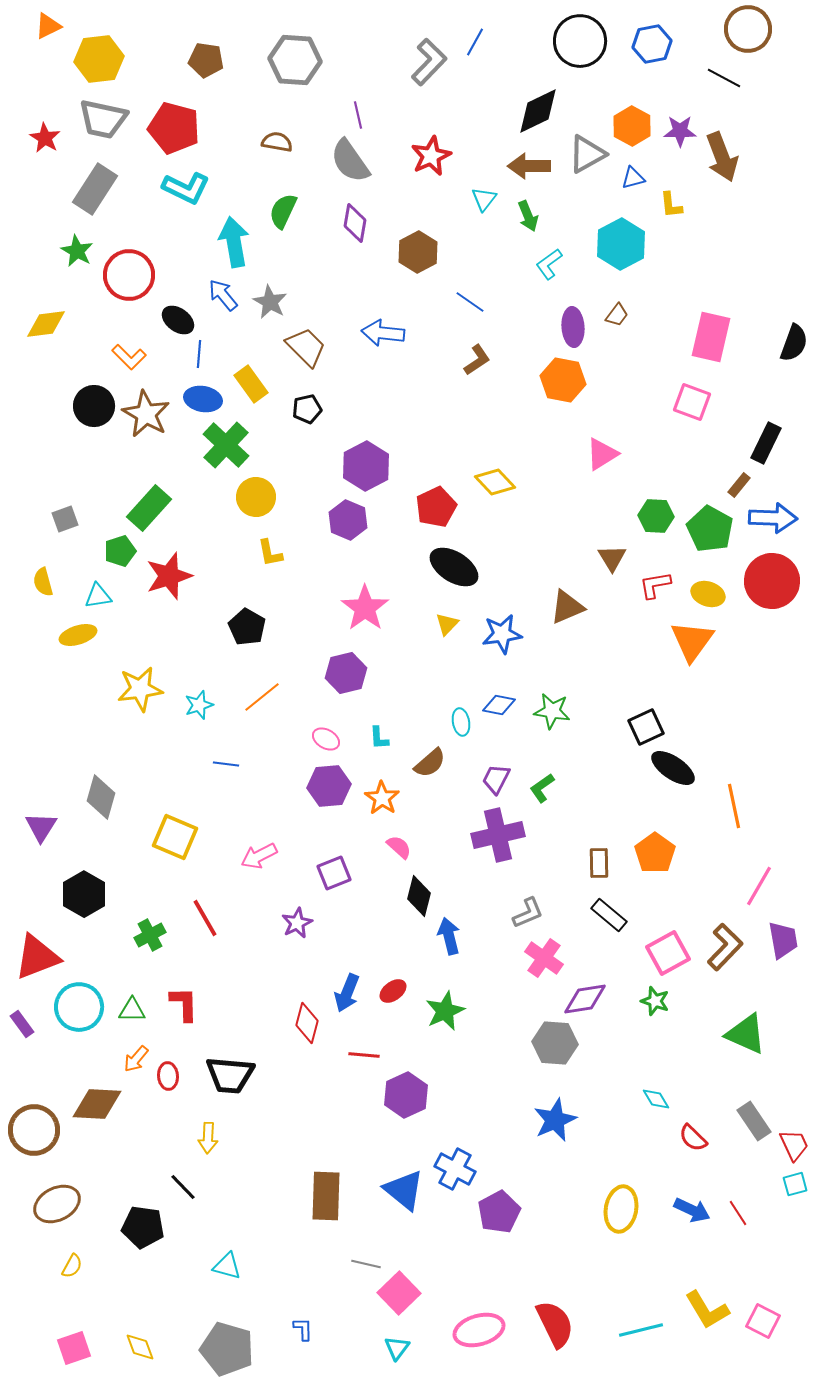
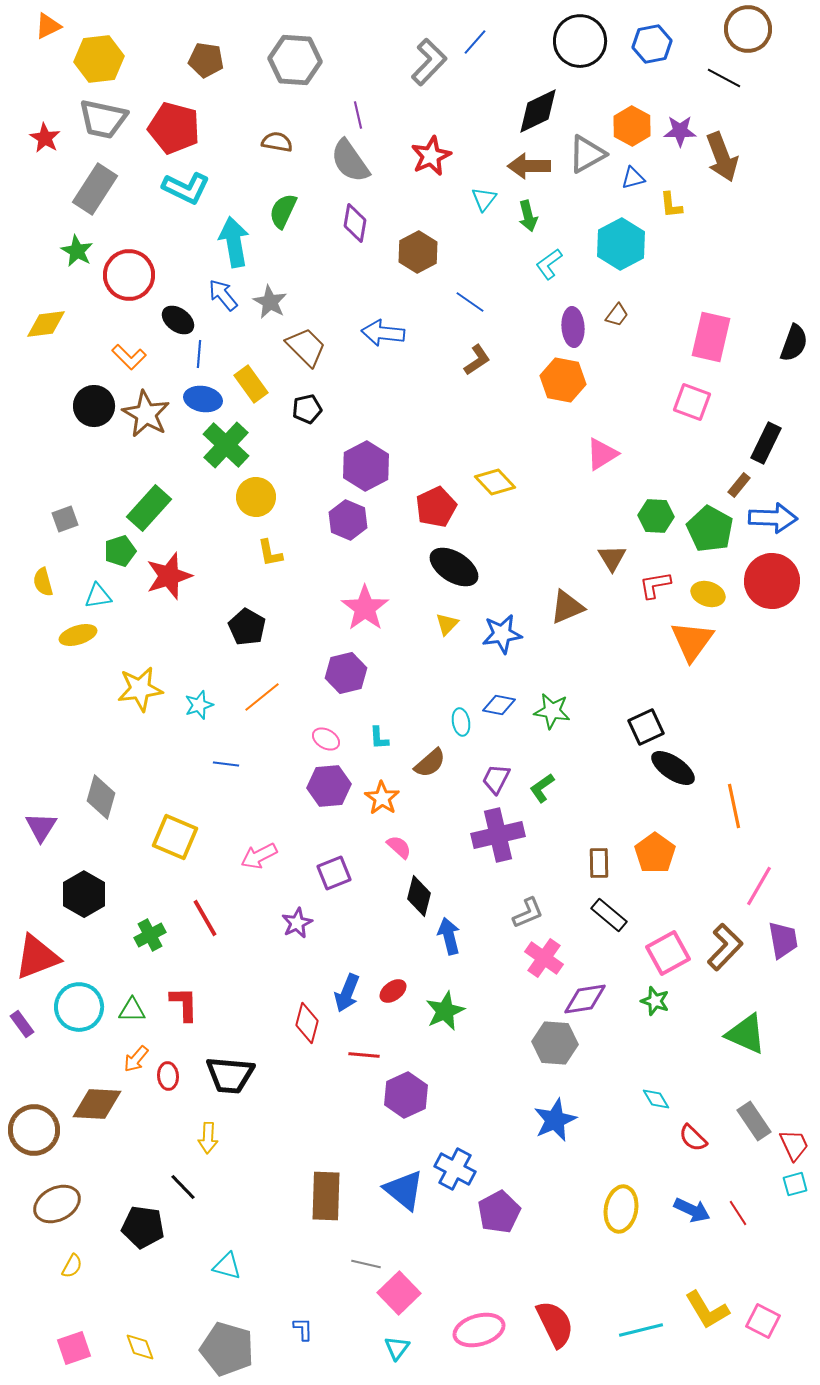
blue line at (475, 42): rotated 12 degrees clockwise
green arrow at (528, 216): rotated 8 degrees clockwise
